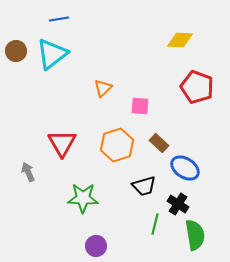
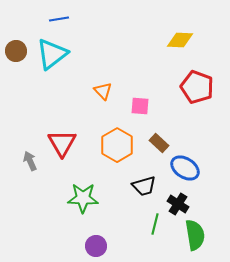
orange triangle: moved 3 px down; rotated 30 degrees counterclockwise
orange hexagon: rotated 12 degrees counterclockwise
gray arrow: moved 2 px right, 11 px up
